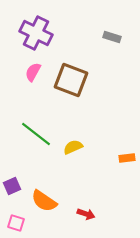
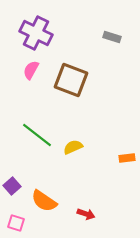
pink semicircle: moved 2 px left, 2 px up
green line: moved 1 px right, 1 px down
purple square: rotated 18 degrees counterclockwise
